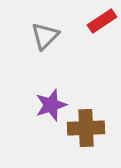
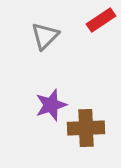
red rectangle: moved 1 px left, 1 px up
